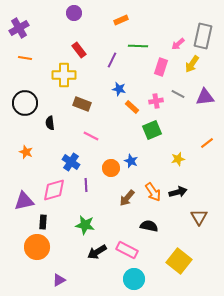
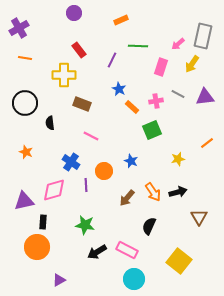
blue star at (119, 89): rotated 16 degrees clockwise
orange circle at (111, 168): moved 7 px left, 3 px down
black semicircle at (149, 226): rotated 78 degrees counterclockwise
